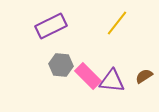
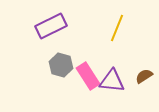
yellow line: moved 5 px down; rotated 16 degrees counterclockwise
gray hexagon: rotated 10 degrees clockwise
pink rectangle: rotated 12 degrees clockwise
